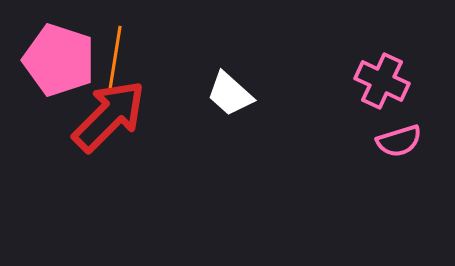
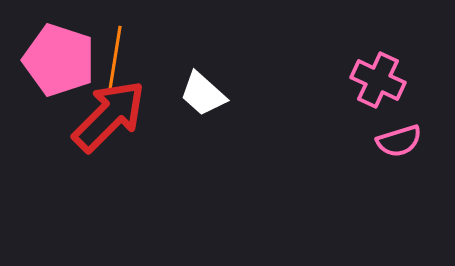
pink cross: moved 4 px left, 1 px up
white trapezoid: moved 27 px left
